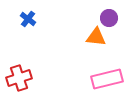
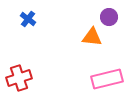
purple circle: moved 1 px up
orange triangle: moved 4 px left
